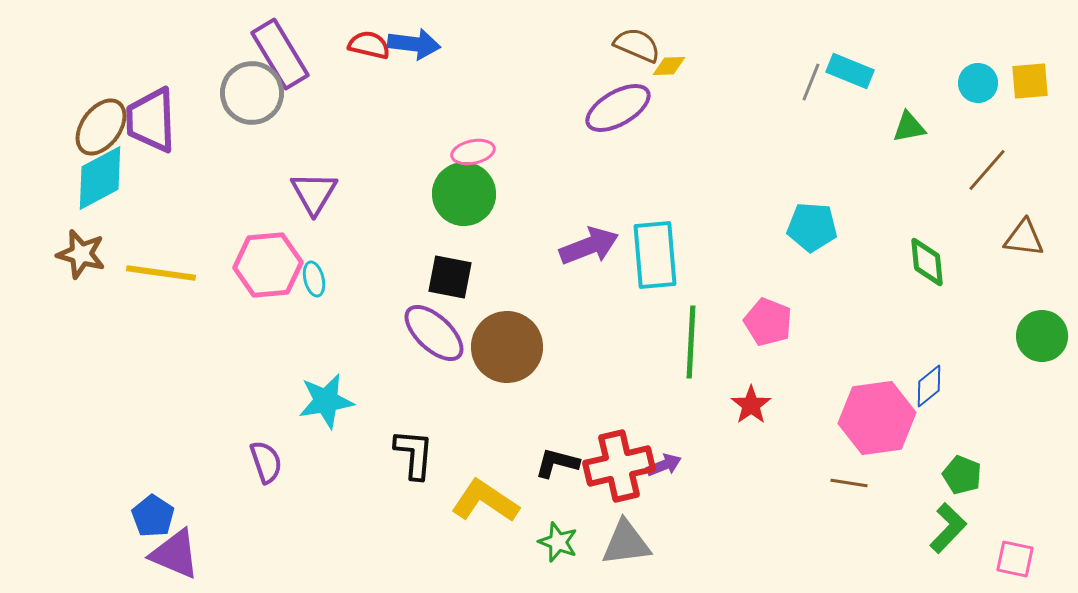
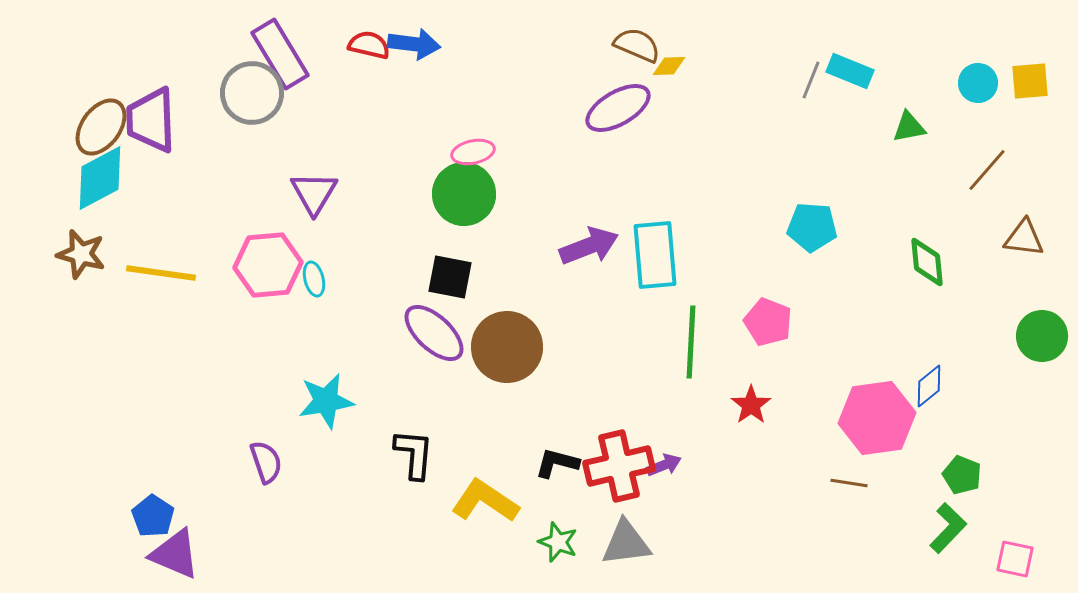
gray line at (811, 82): moved 2 px up
